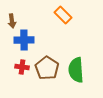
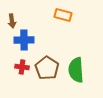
orange rectangle: rotated 30 degrees counterclockwise
